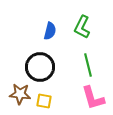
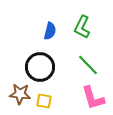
green line: rotated 30 degrees counterclockwise
